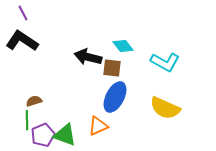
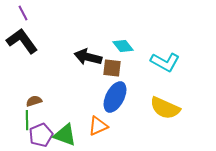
black L-shape: rotated 20 degrees clockwise
purple pentagon: moved 2 px left
